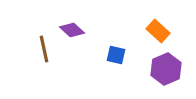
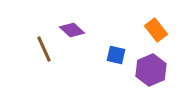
orange rectangle: moved 2 px left, 1 px up; rotated 10 degrees clockwise
brown line: rotated 12 degrees counterclockwise
purple hexagon: moved 15 px left, 1 px down
